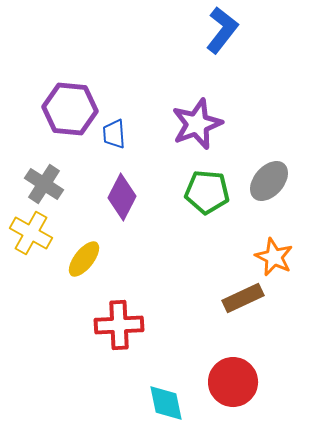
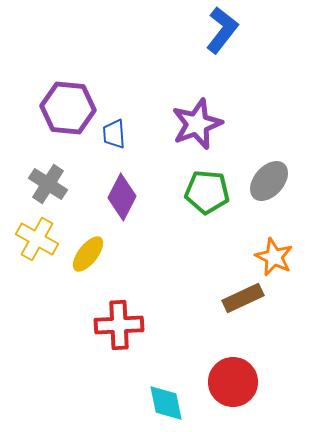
purple hexagon: moved 2 px left, 1 px up
gray cross: moved 4 px right
yellow cross: moved 6 px right, 6 px down
yellow ellipse: moved 4 px right, 5 px up
